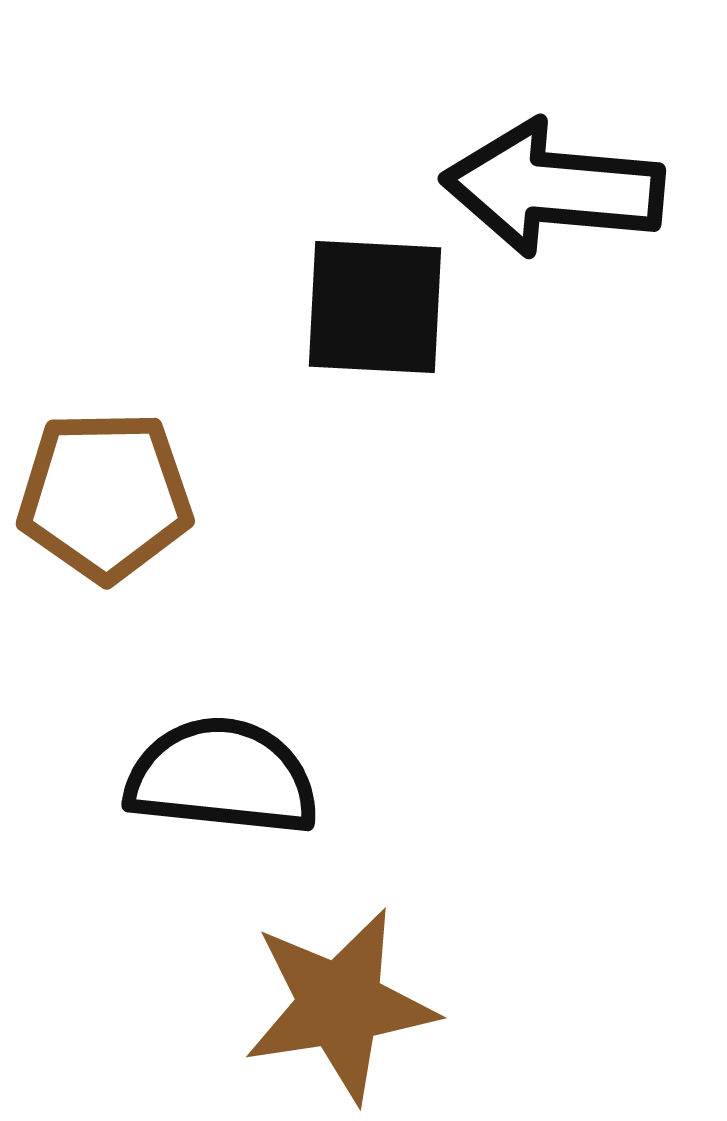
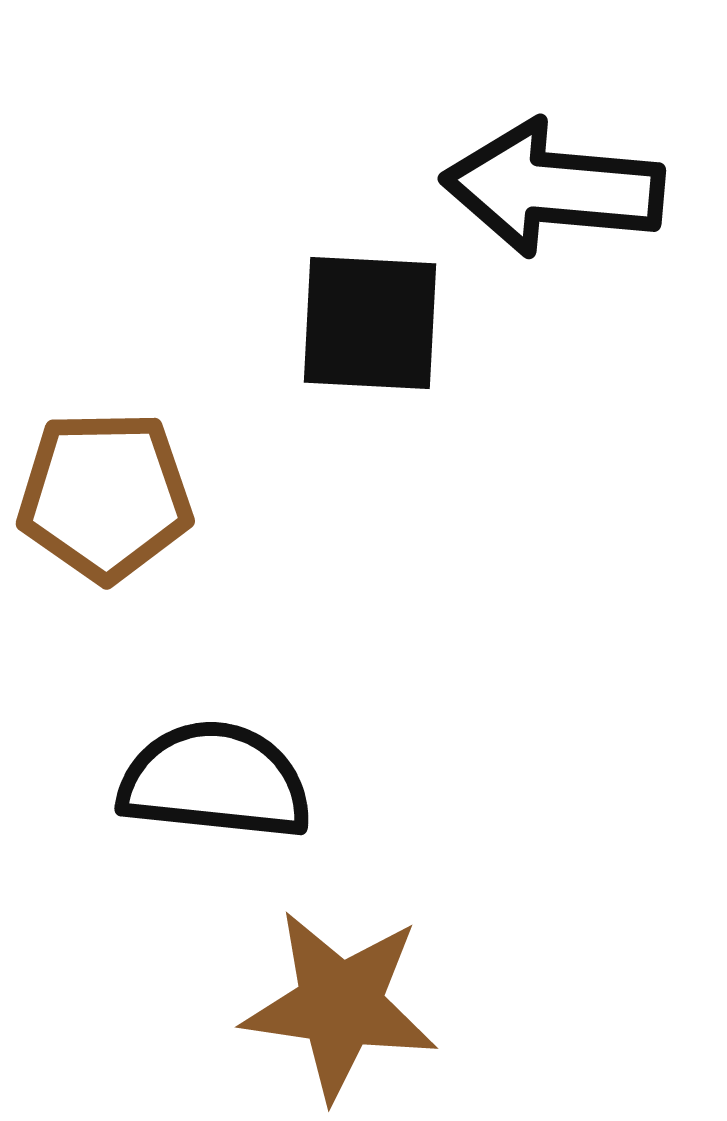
black square: moved 5 px left, 16 px down
black semicircle: moved 7 px left, 4 px down
brown star: rotated 17 degrees clockwise
